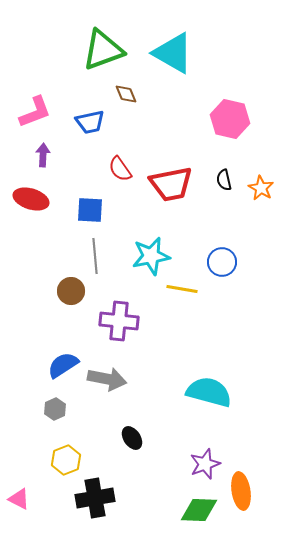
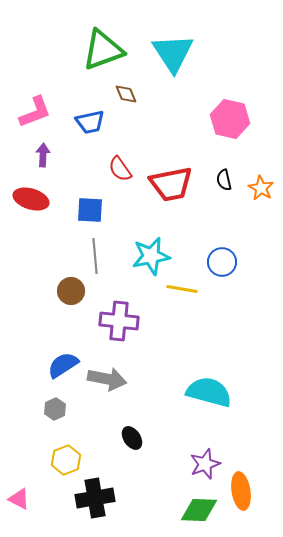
cyan triangle: rotated 27 degrees clockwise
